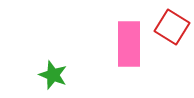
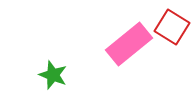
pink rectangle: rotated 51 degrees clockwise
